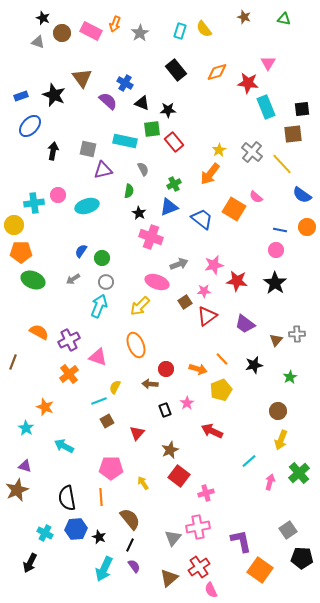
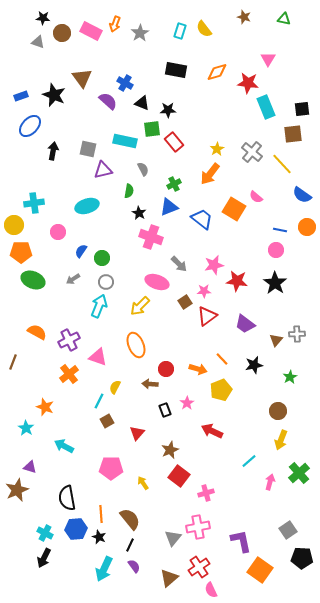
black star at (43, 18): rotated 16 degrees counterclockwise
pink triangle at (268, 63): moved 4 px up
black rectangle at (176, 70): rotated 40 degrees counterclockwise
yellow star at (219, 150): moved 2 px left, 1 px up
pink circle at (58, 195): moved 37 px down
gray arrow at (179, 264): rotated 66 degrees clockwise
orange semicircle at (39, 332): moved 2 px left
cyan line at (99, 401): rotated 42 degrees counterclockwise
purple triangle at (25, 466): moved 5 px right, 1 px down
orange line at (101, 497): moved 17 px down
black arrow at (30, 563): moved 14 px right, 5 px up
